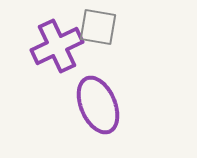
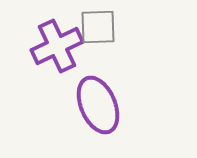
gray square: rotated 12 degrees counterclockwise
